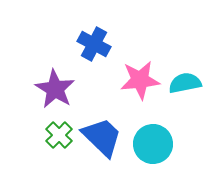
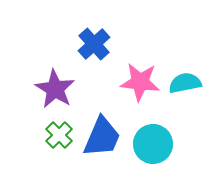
blue cross: rotated 20 degrees clockwise
pink star: moved 2 px down; rotated 12 degrees clockwise
blue trapezoid: rotated 69 degrees clockwise
